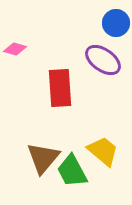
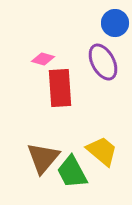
blue circle: moved 1 px left
pink diamond: moved 28 px right, 10 px down
purple ellipse: moved 2 px down; rotated 27 degrees clockwise
yellow trapezoid: moved 1 px left
green trapezoid: moved 1 px down
